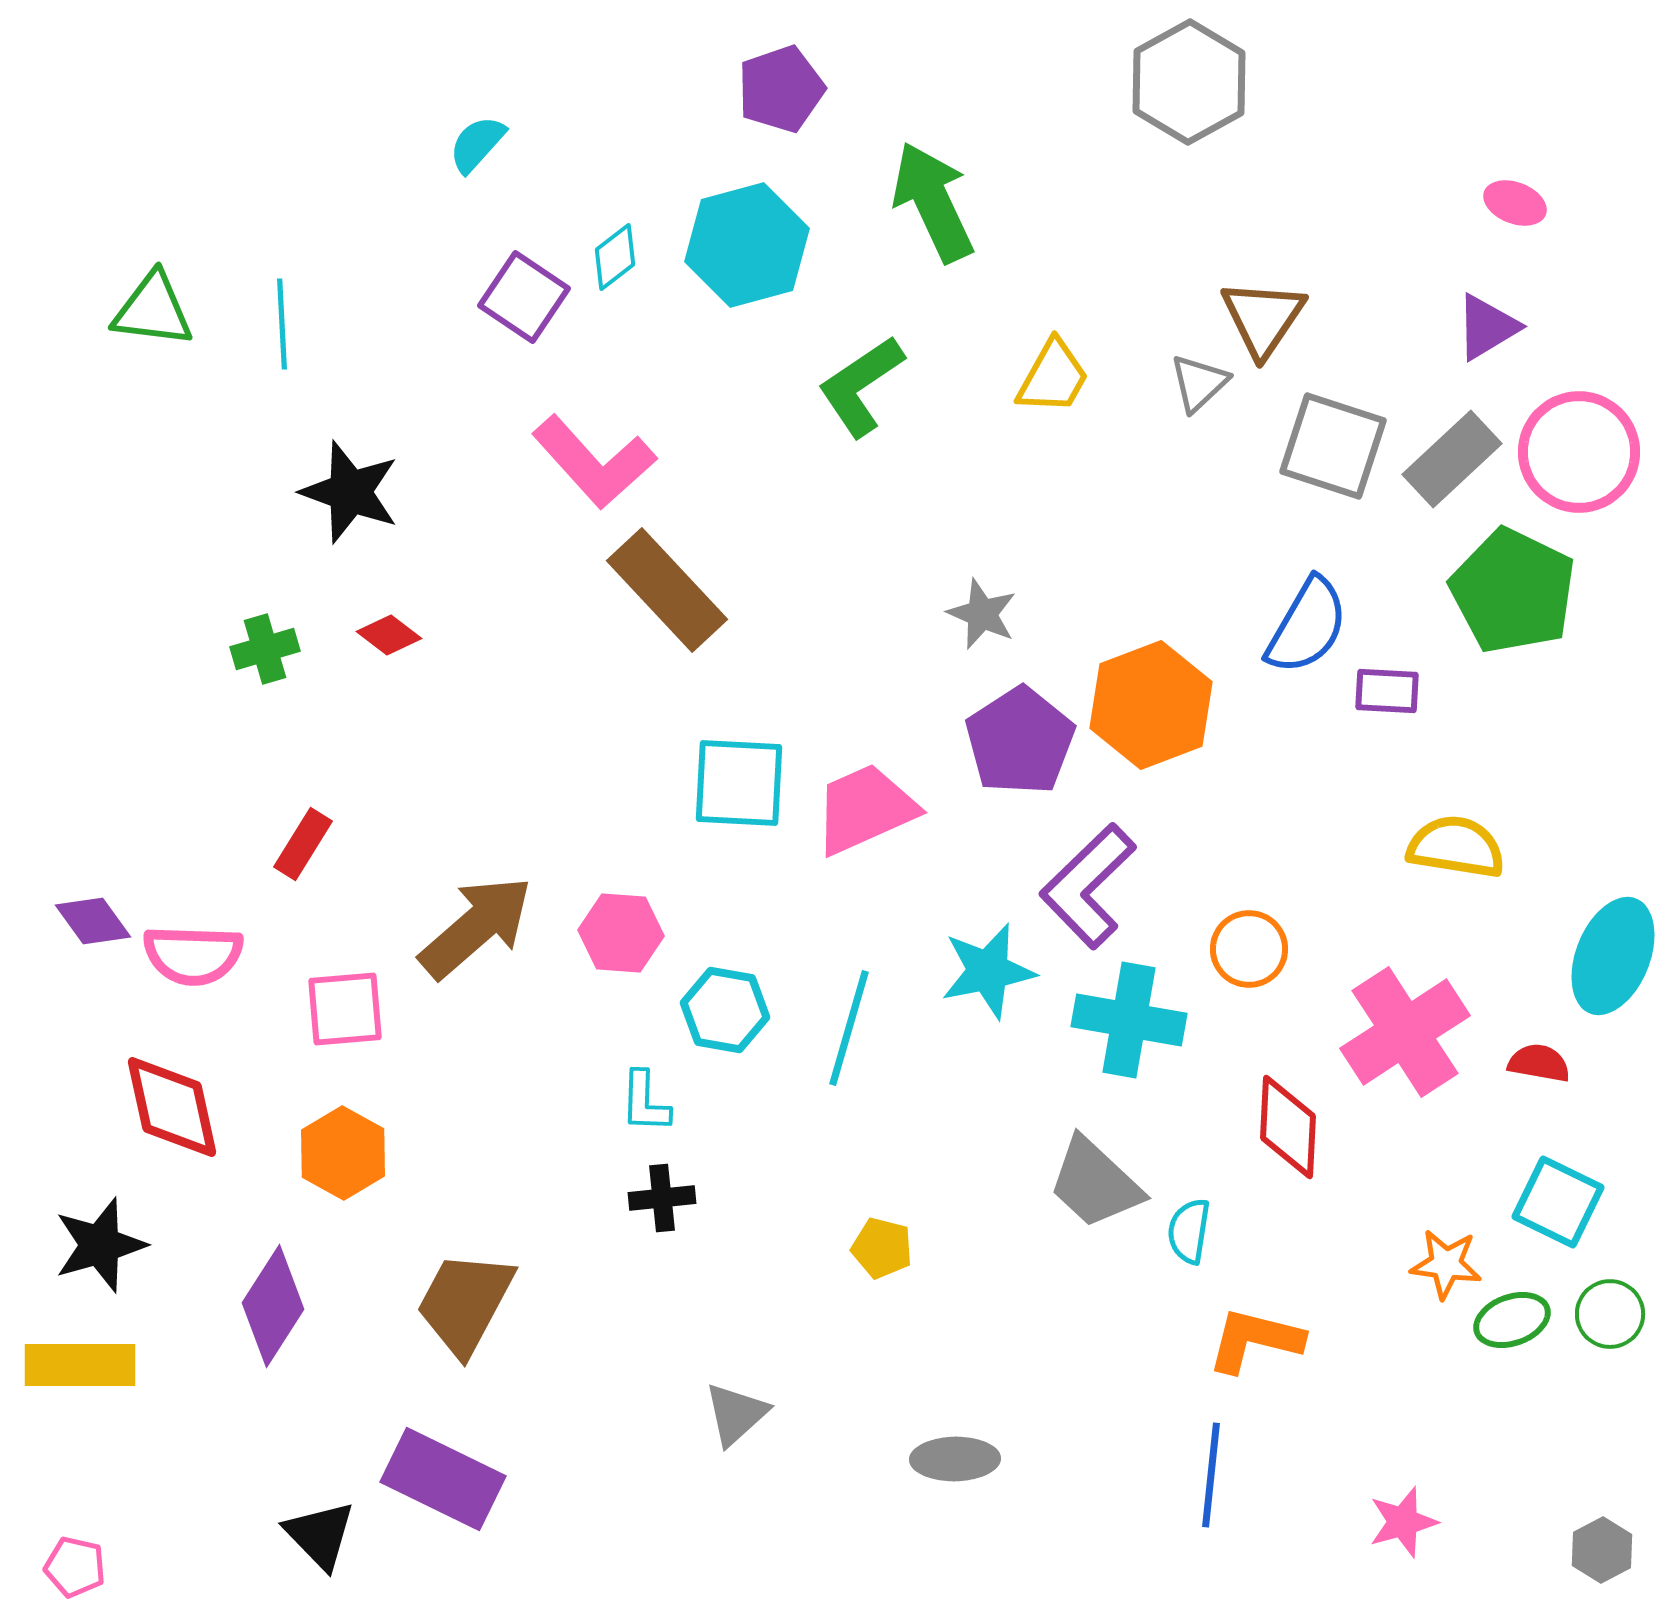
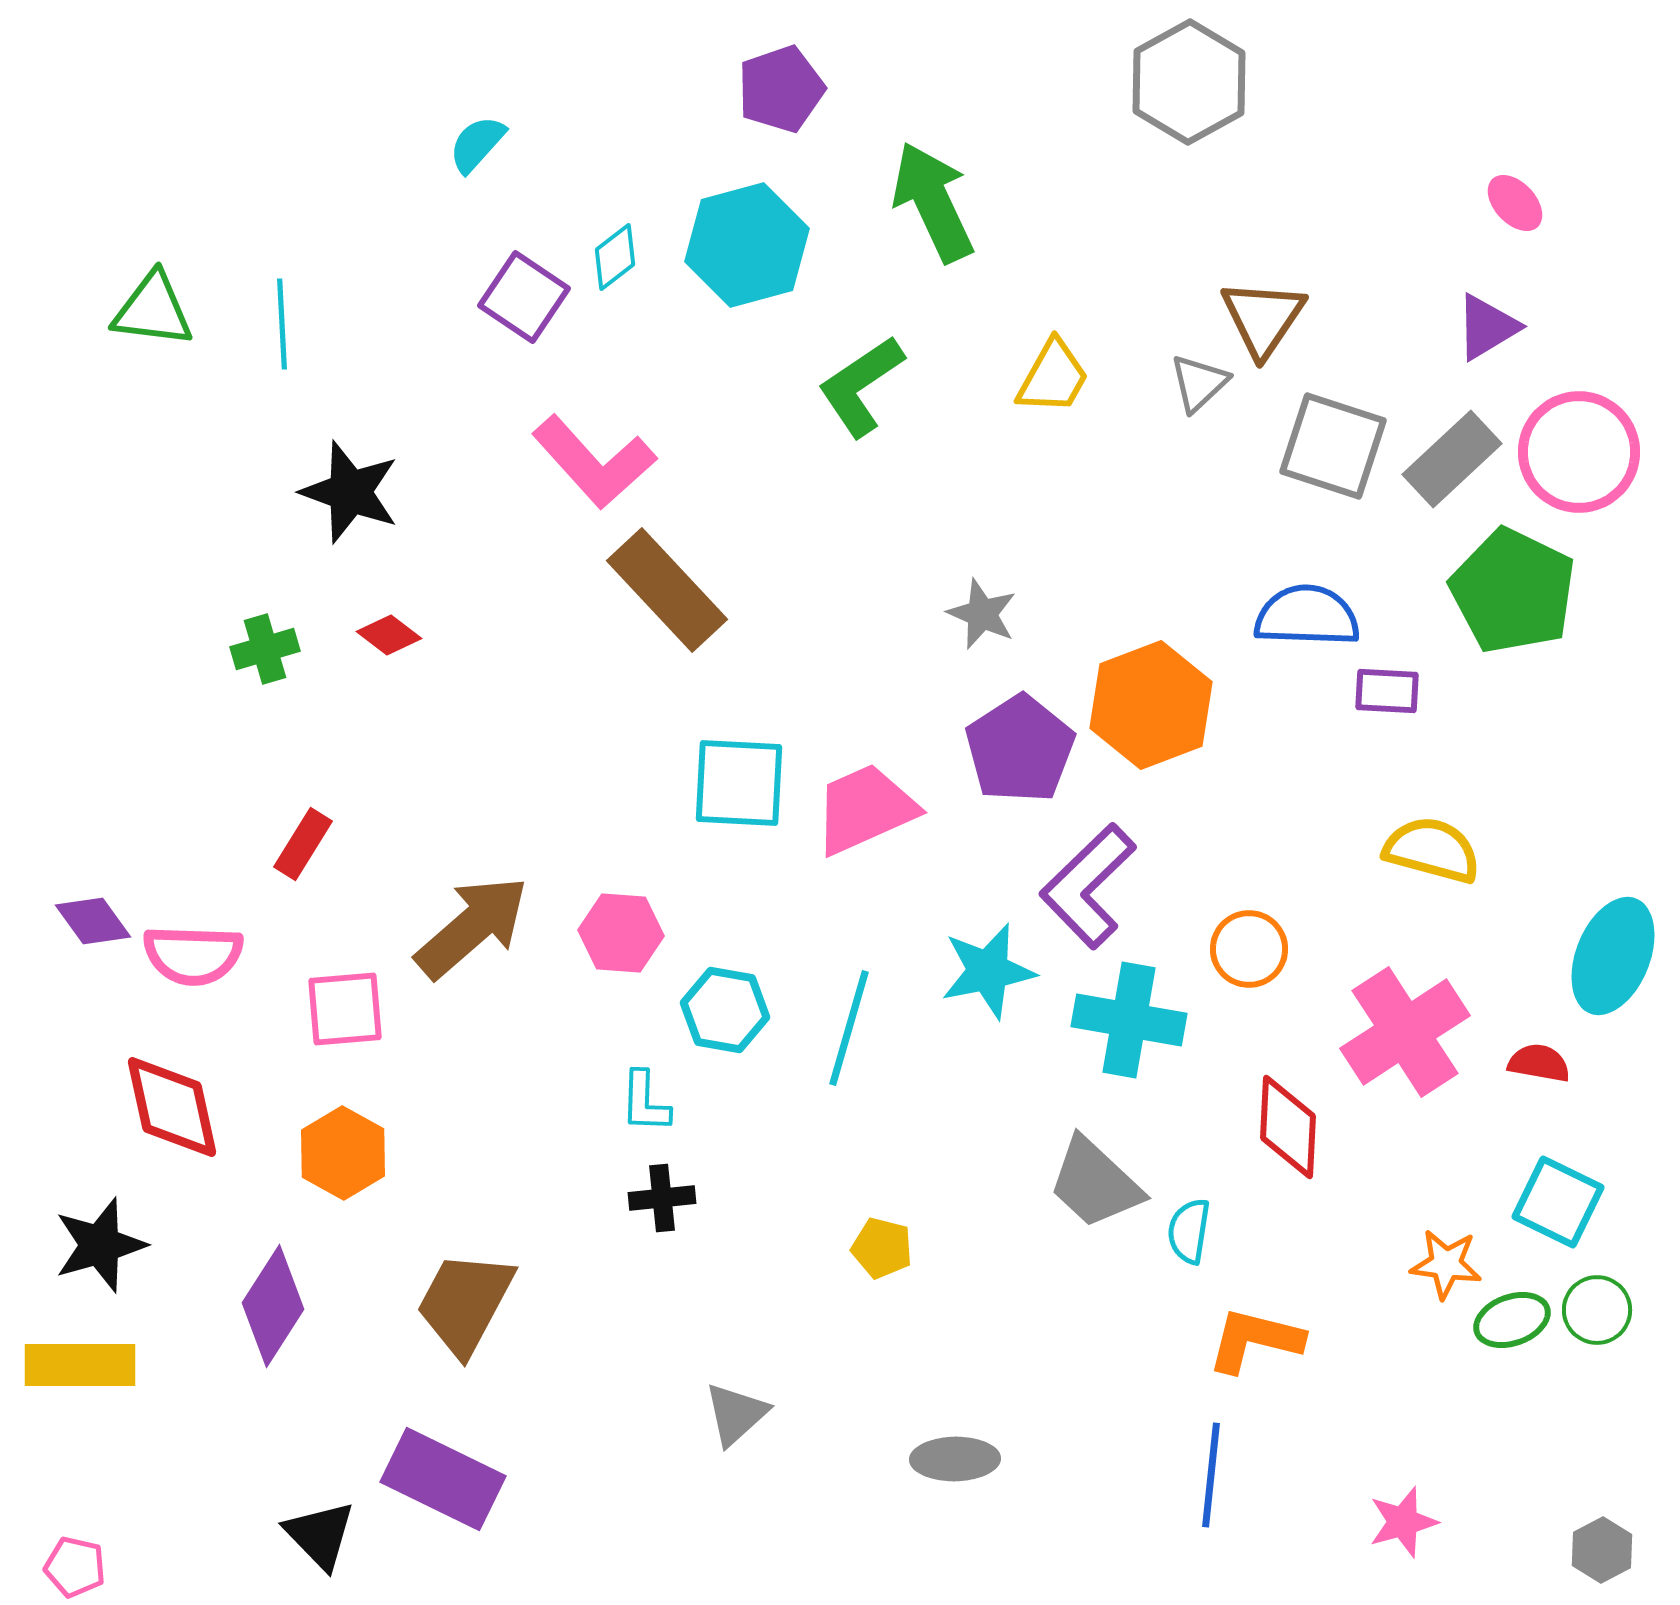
pink ellipse at (1515, 203): rotated 26 degrees clockwise
blue semicircle at (1307, 626): moved 10 px up; rotated 118 degrees counterclockwise
purple pentagon at (1020, 741): moved 8 px down
yellow semicircle at (1456, 847): moved 24 px left, 3 px down; rotated 6 degrees clockwise
brown arrow at (476, 927): moved 4 px left
green circle at (1610, 1314): moved 13 px left, 4 px up
